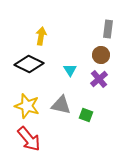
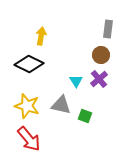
cyan triangle: moved 6 px right, 11 px down
green square: moved 1 px left, 1 px down
